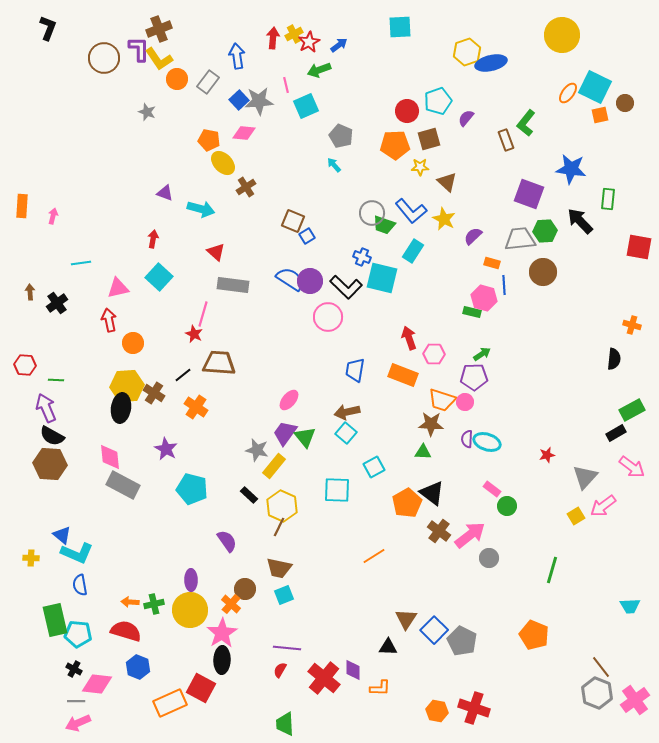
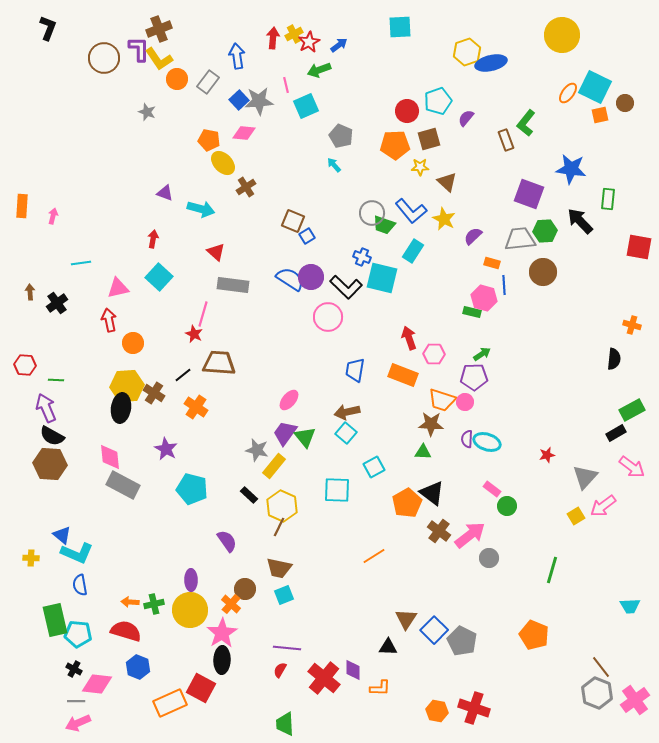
purple circle at (310, 281): moved 1 px right, 4 px up
